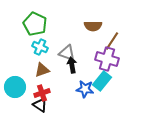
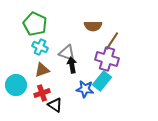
cyan circle: moved 1 px right, 2 px up
black triangle: moved 15 px right
